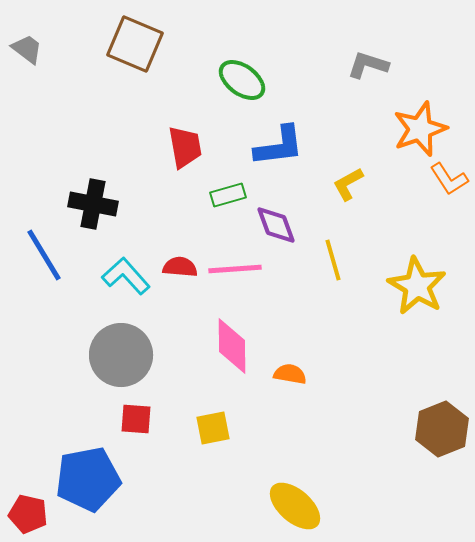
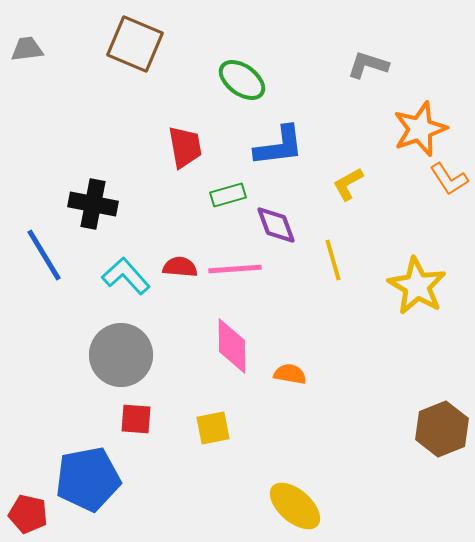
gray trapezoid: rotated 44 degrees counterclockwise
